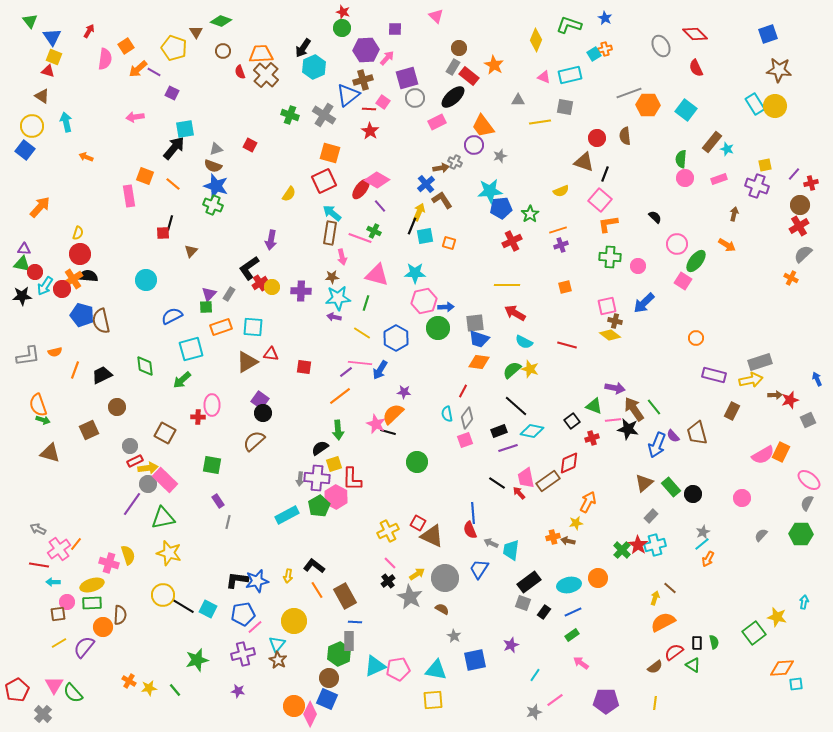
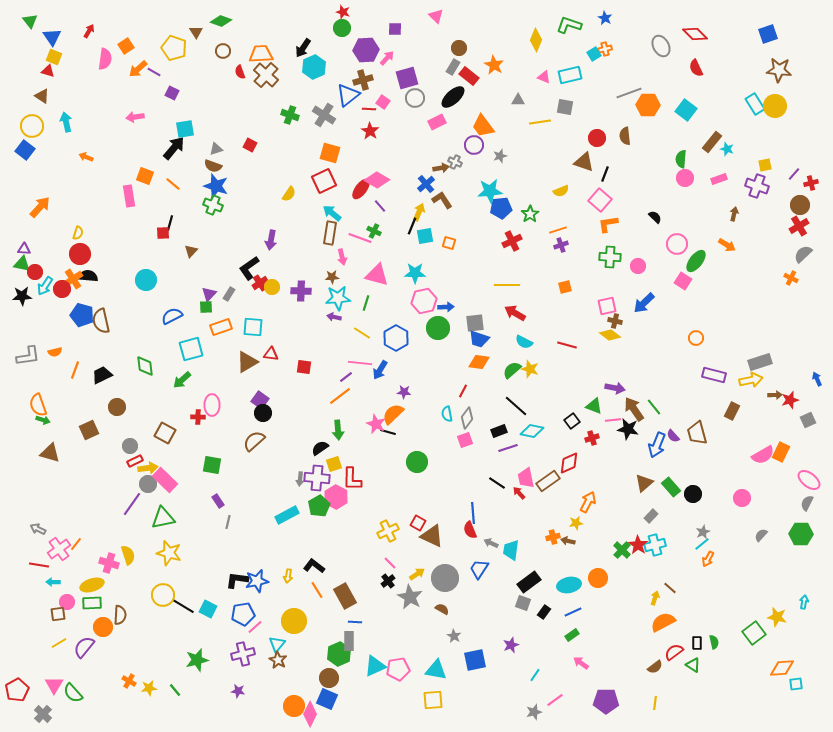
purple line at (346, 372): moved 5 px down
